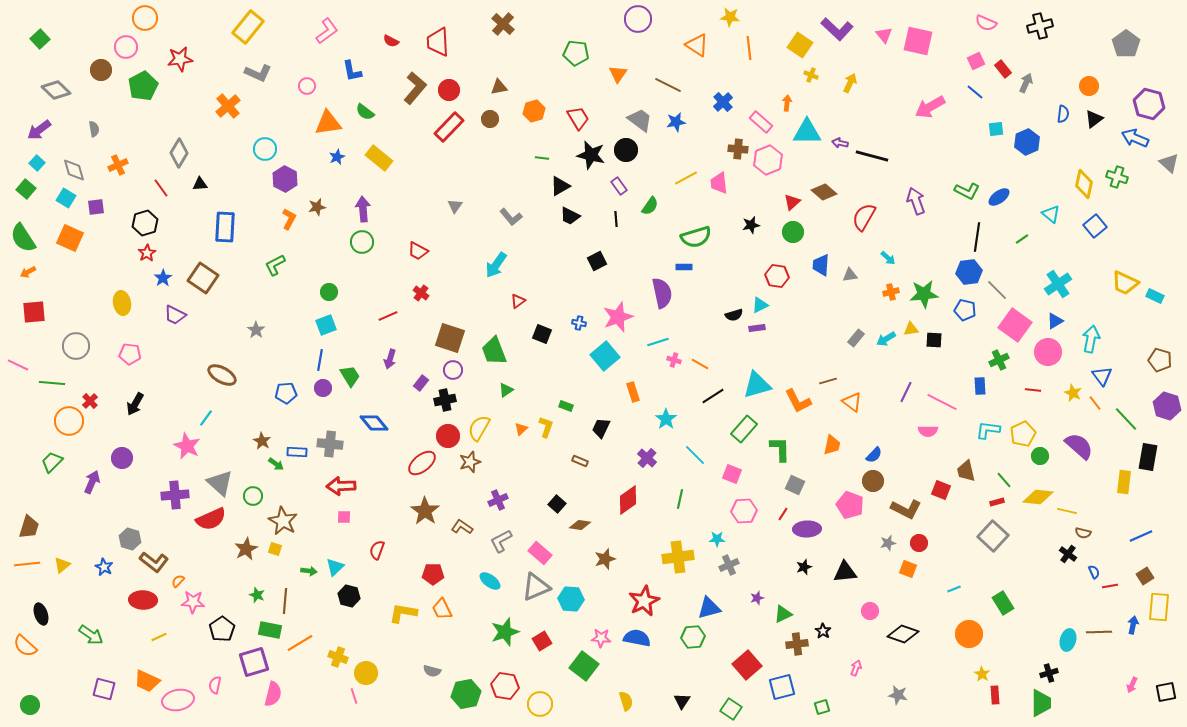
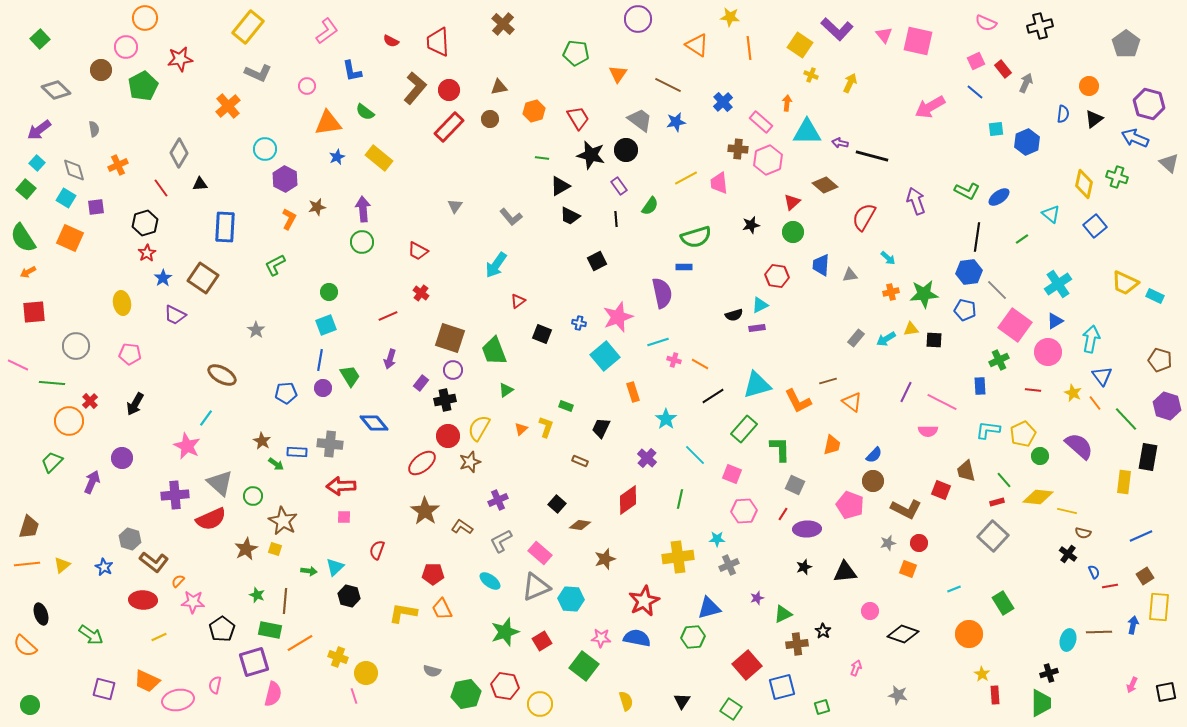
brown diamond at (824, 192): moved 1 px right, 7 px up
